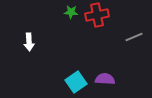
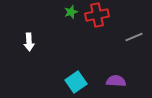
green star: rotated 24 degrees counterclockwise
purple semicircle: moved 11 px right, 2 px down
